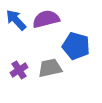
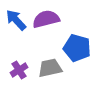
blue pentagon: moved 1 px right, 2 px down
